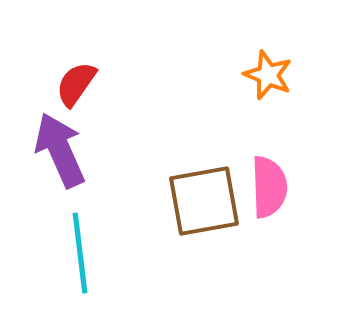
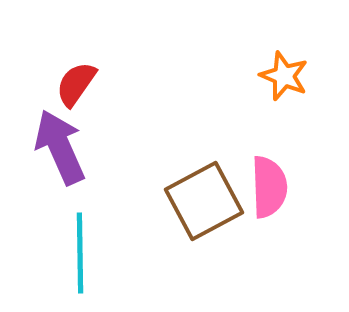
orange star: moved 16 px right, 1 px down
purple arrow: moved 3 px up
brown square: rotated 18 degrees counterclockwise
cyan line: rotated 6 degrees clockwise
